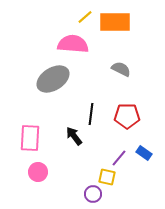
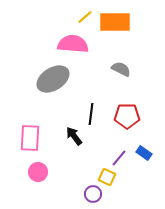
yellow square: rotated 12 degrees clockwise
